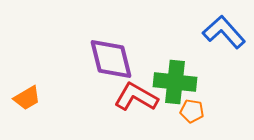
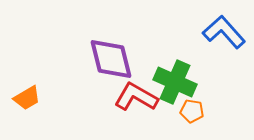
green cross: rotated 18 degrees clockwise
